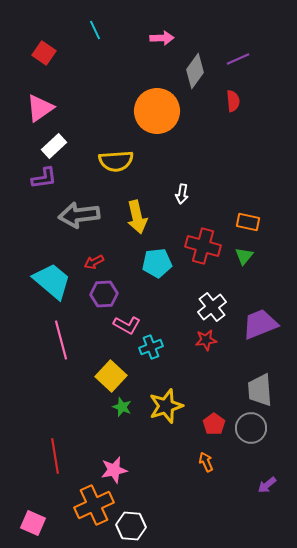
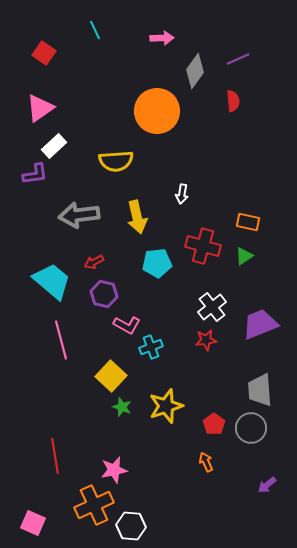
purple L-shape: moved 9 px left, 4 px up
green triangle: rotated 18 degrees clockwise
purple hexagon: rotated 16 degrees clockwise
